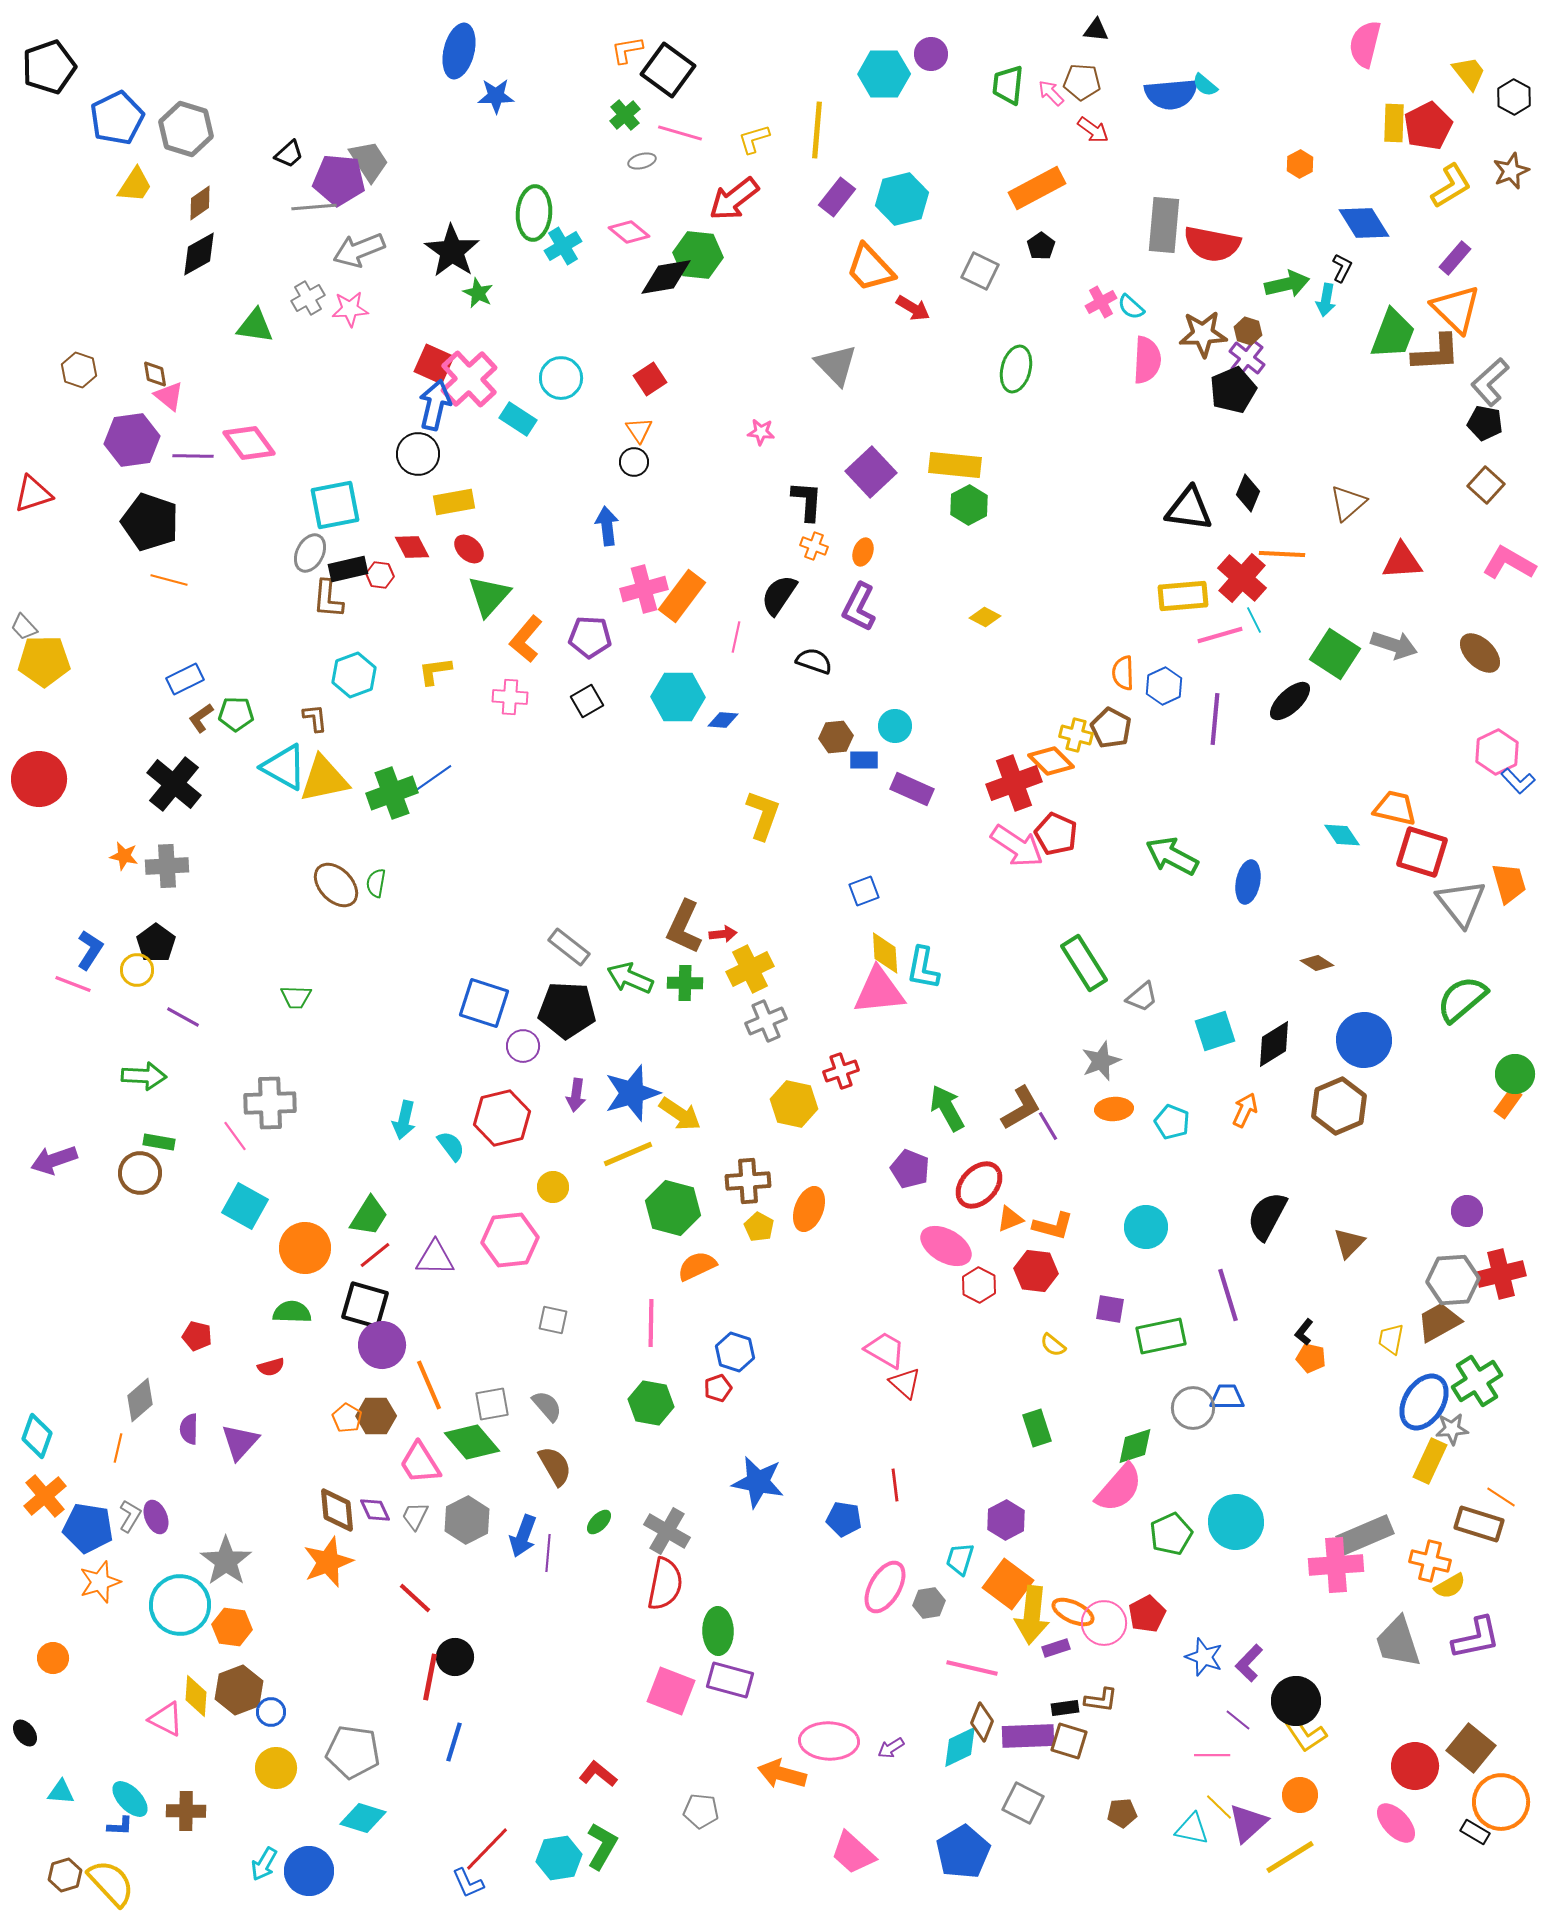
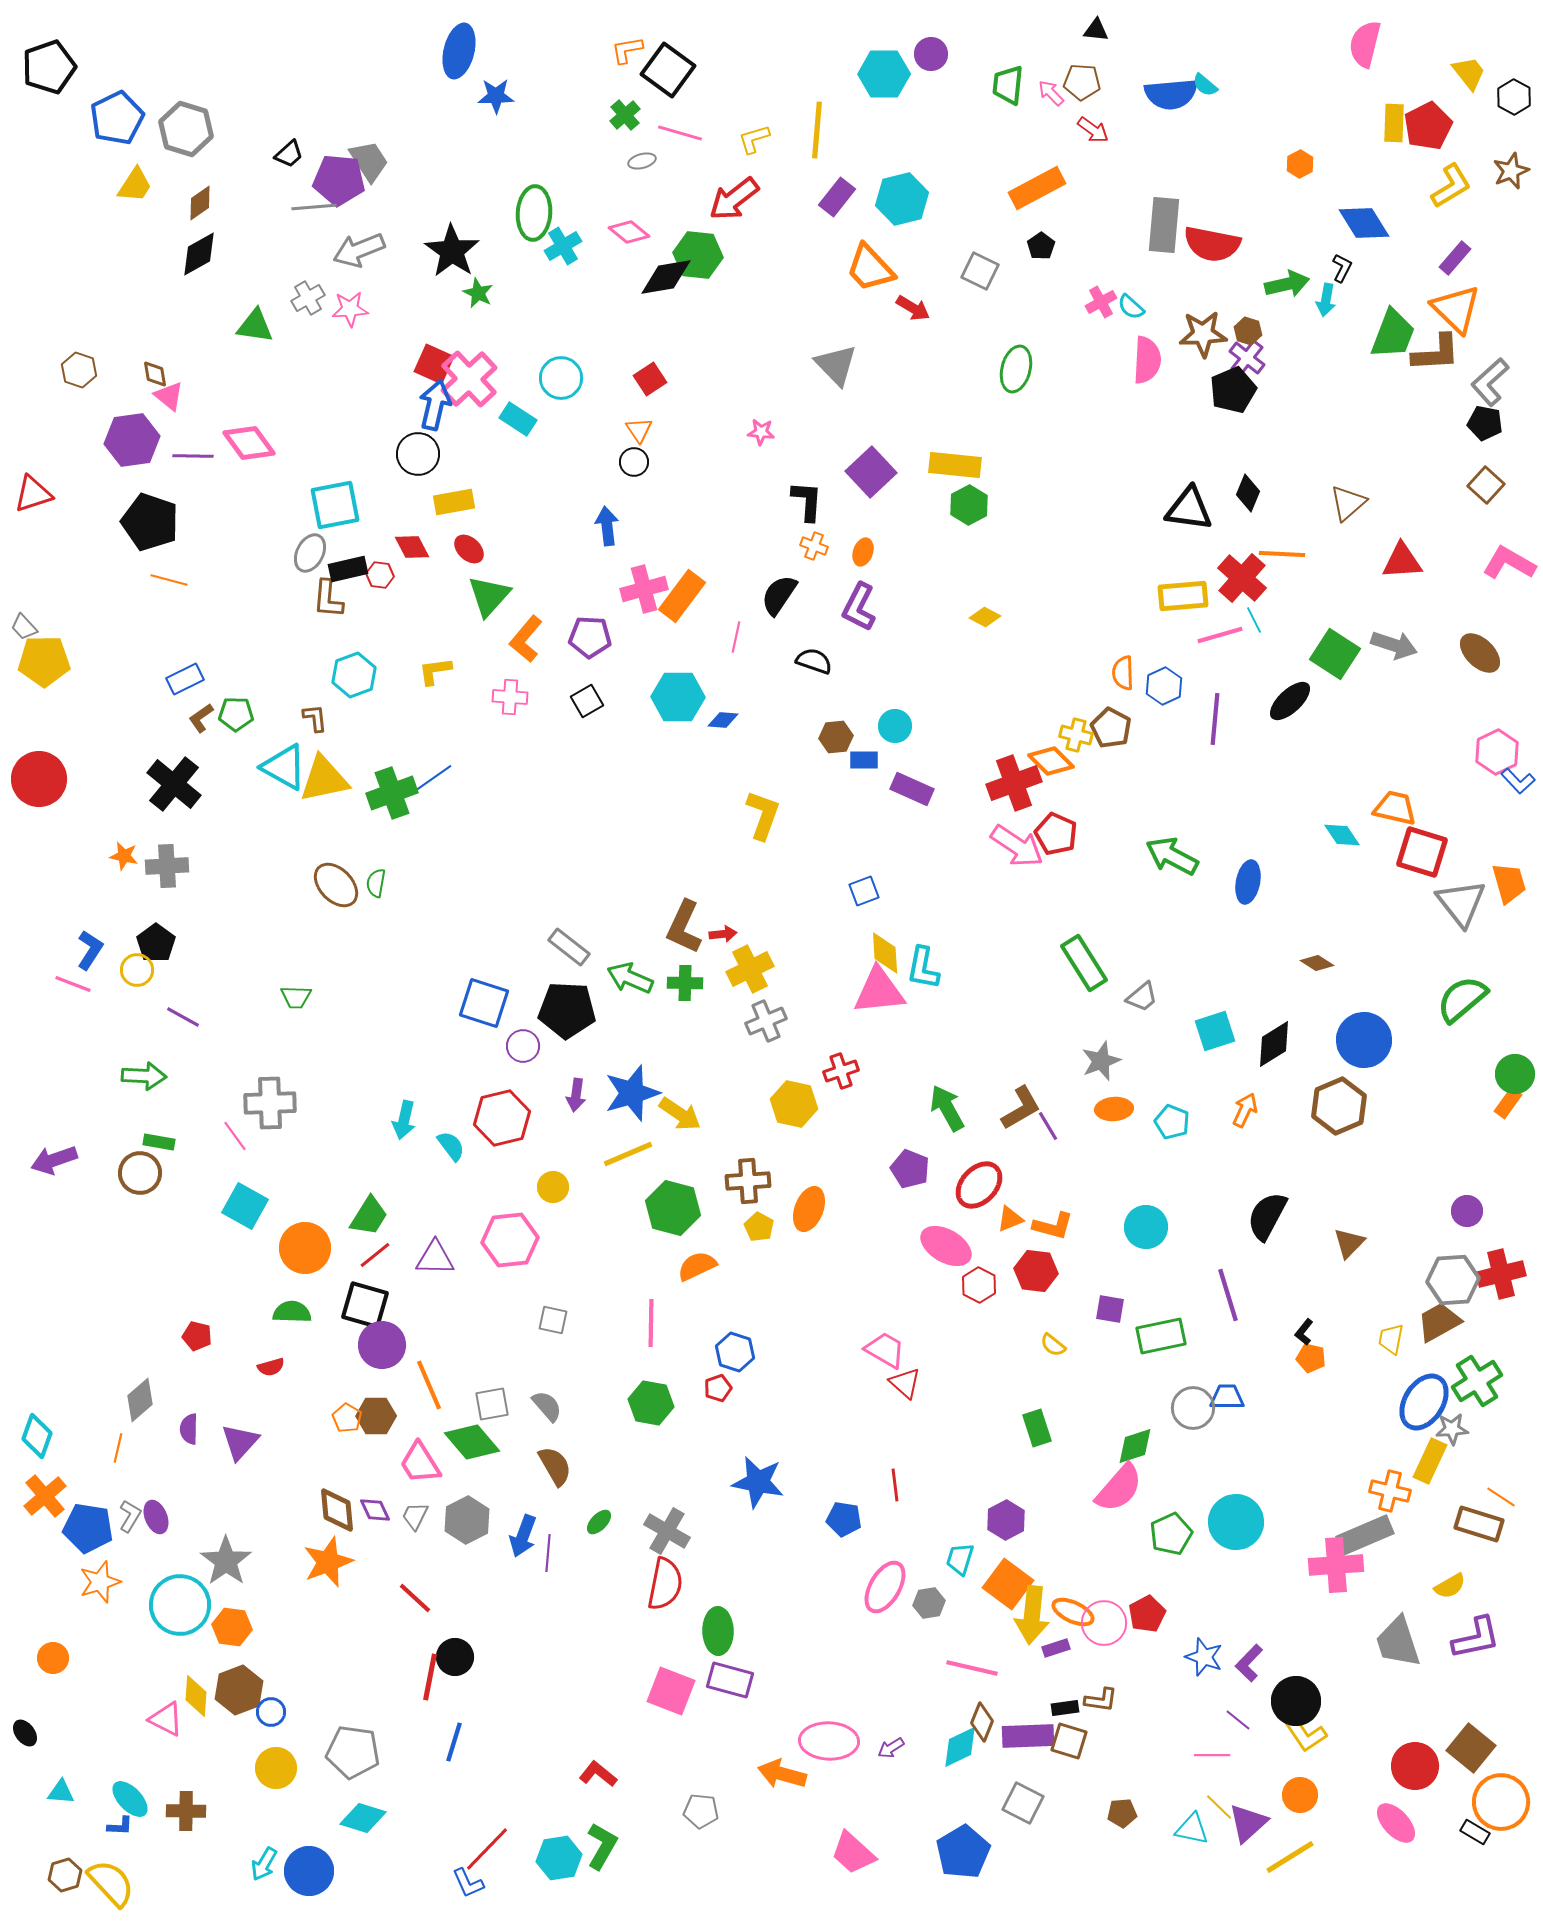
orange cross at (1430, 1561): moved 40 px left, 70 px up
